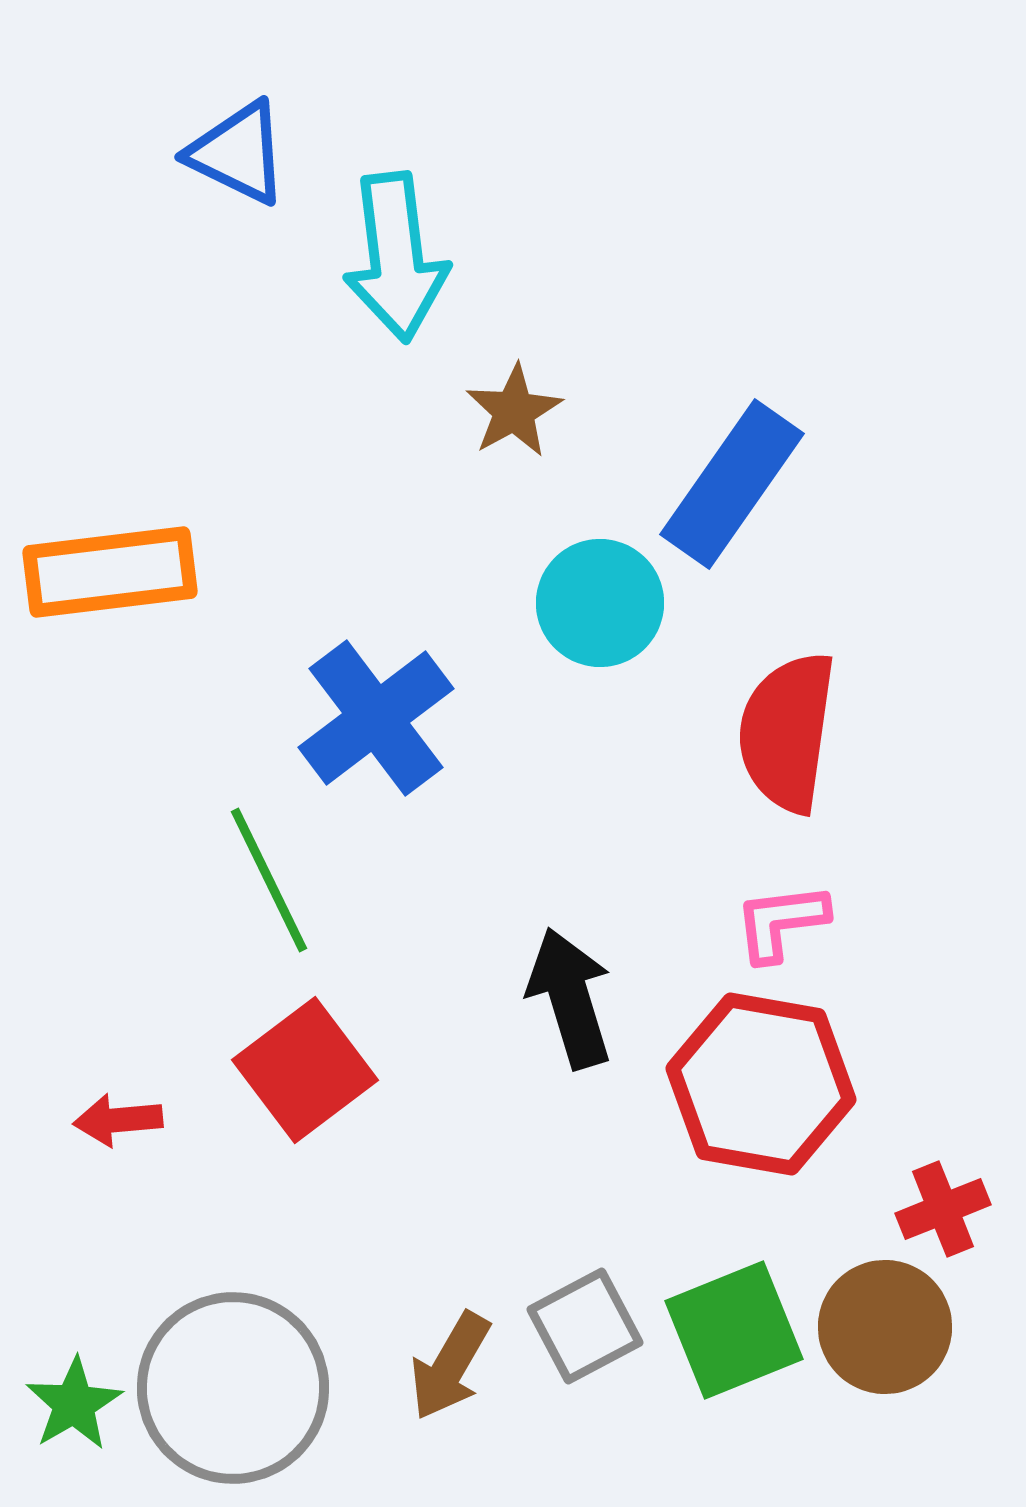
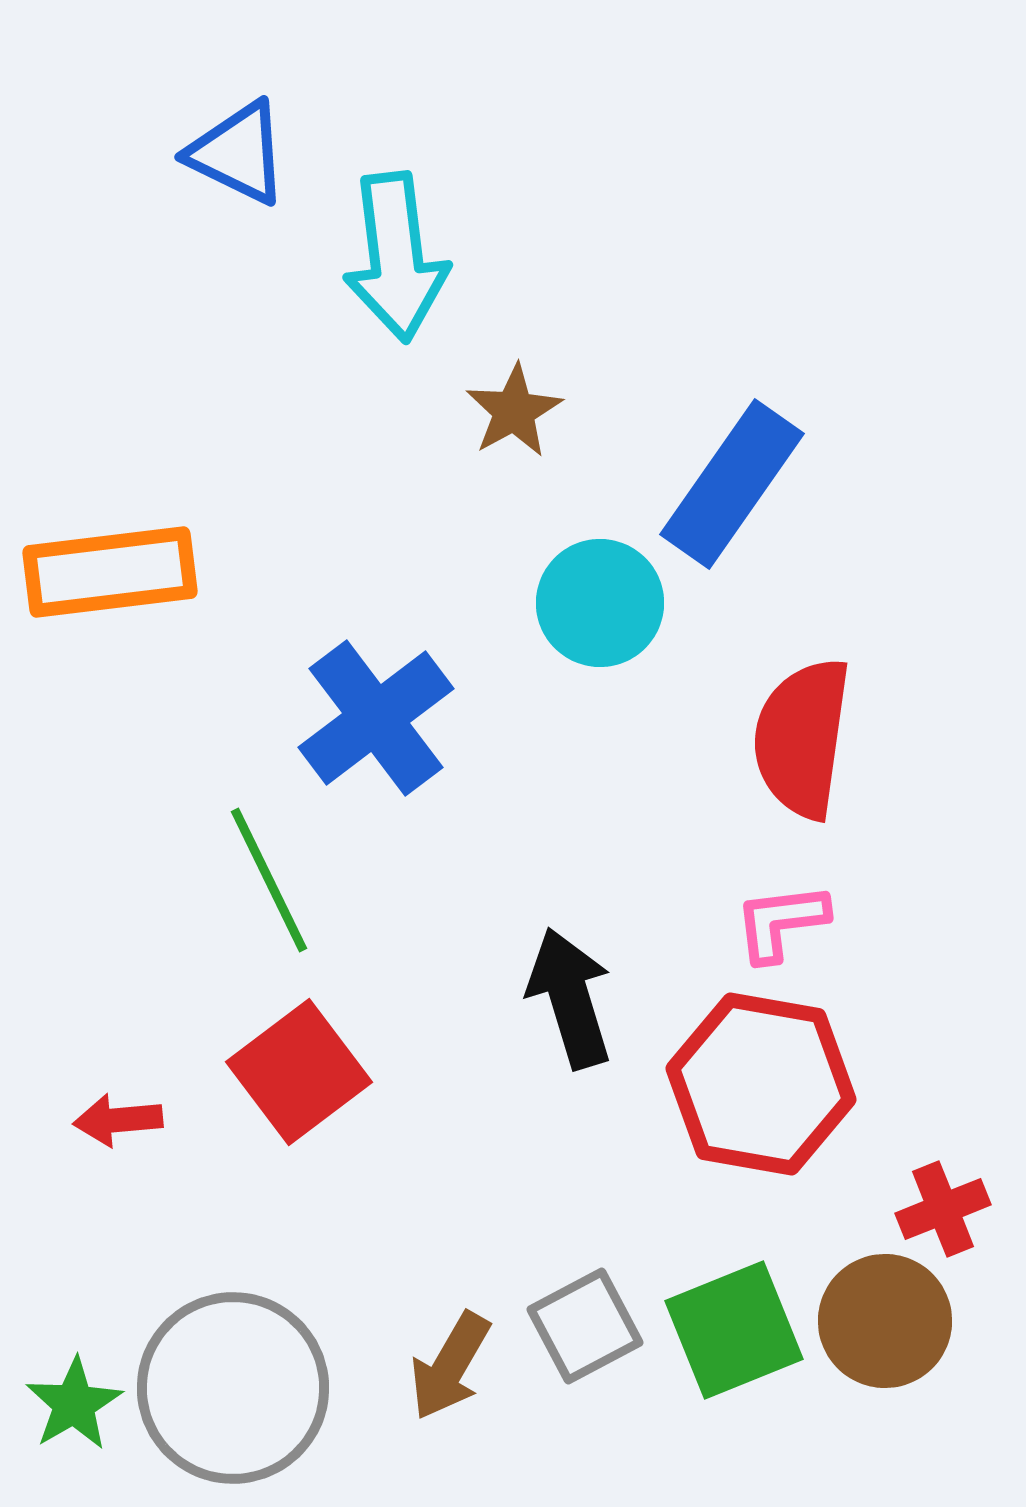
red semicircle: moved 15 px right, 6 px down
red square: moved 6 px left, 2 px down
brown circle: moved 6 px up
